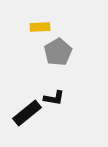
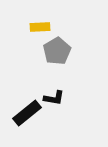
gray pentagon: moved 1 px left, 1 px up
